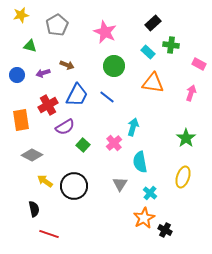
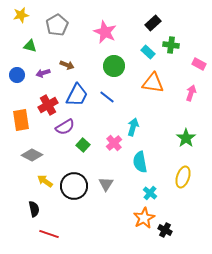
gray triangle: moved 14 px left
